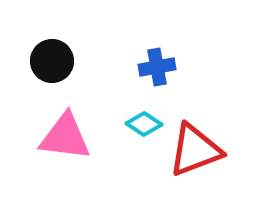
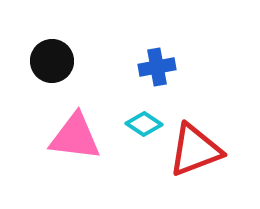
pink triangle: moved 10 px right
